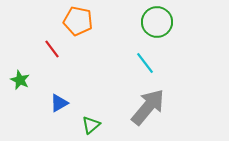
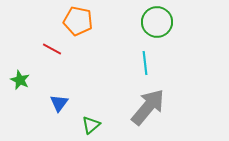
red line: rotated 24 degrees counterclockwise
cyan line: rotated 30 degrees clockwise
blue triangle: rotated 24 degrees counterclockwise
